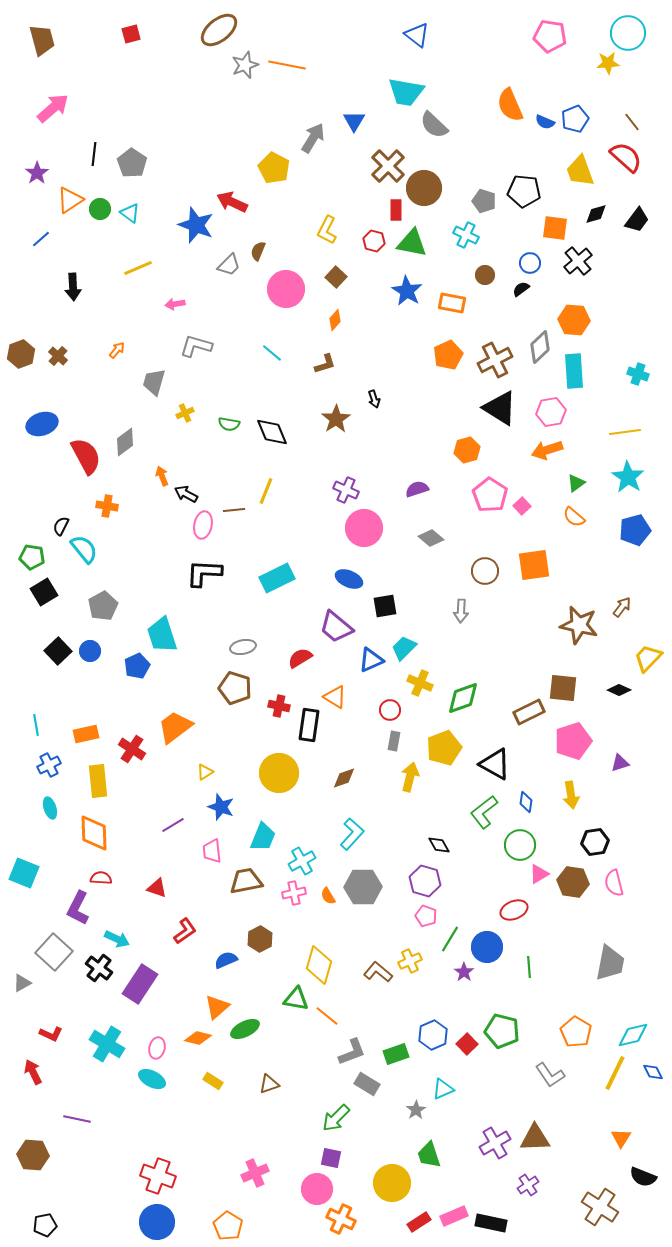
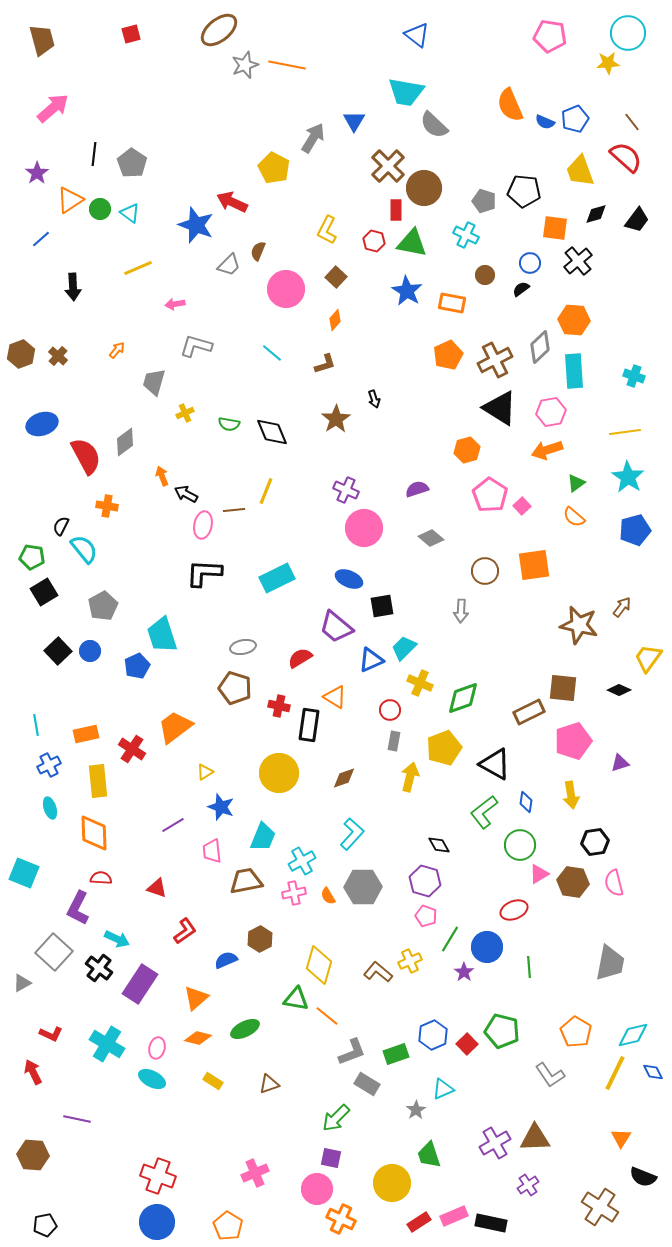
cyan cross at (638, 374): moved 4 px left, 2 px down
black square at (385, 606): moved 3 px left
yellow trapezoid at (648, 658): rotated 8 degrees counterclockwise
orange triangle at (217, 1007): moved 21 px left, 9 px up
